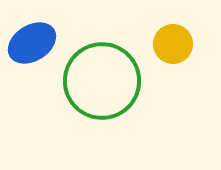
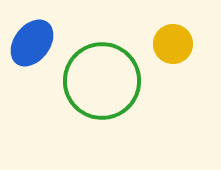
blue ellipse: rotated 21 degrees counterclockwise
